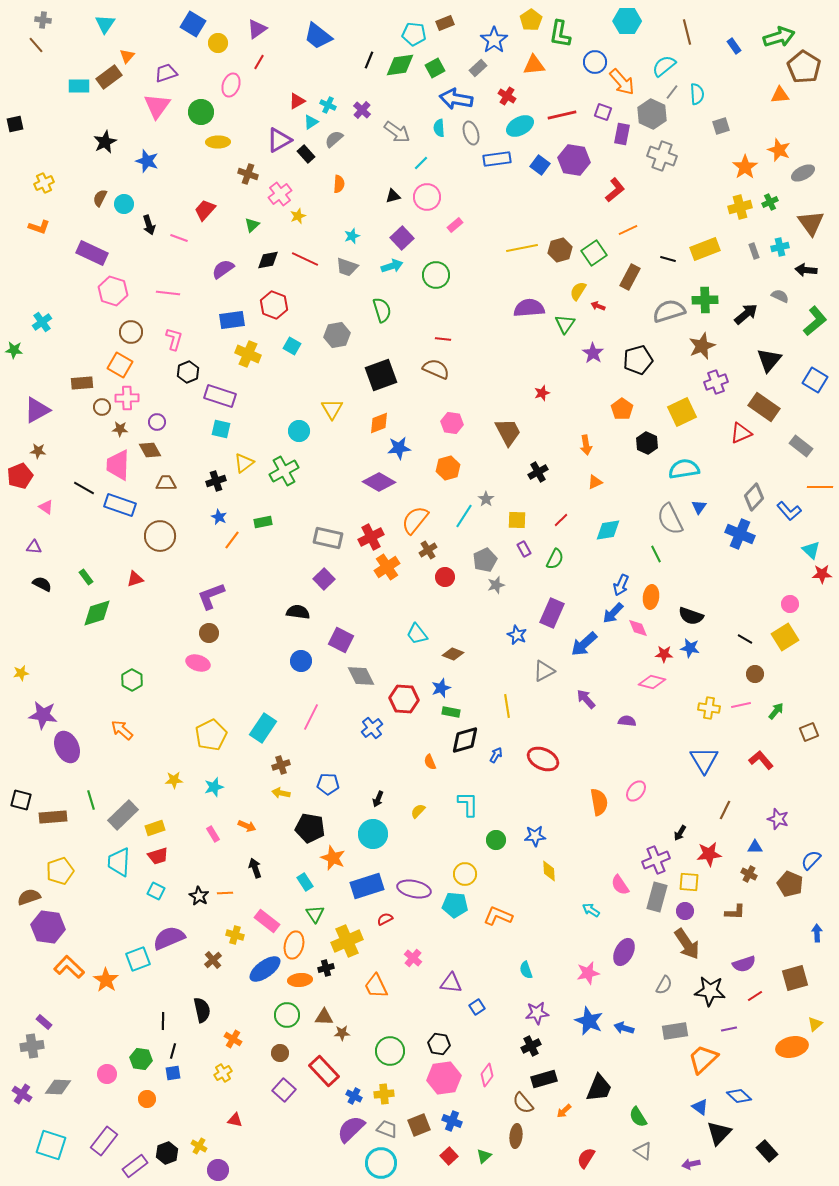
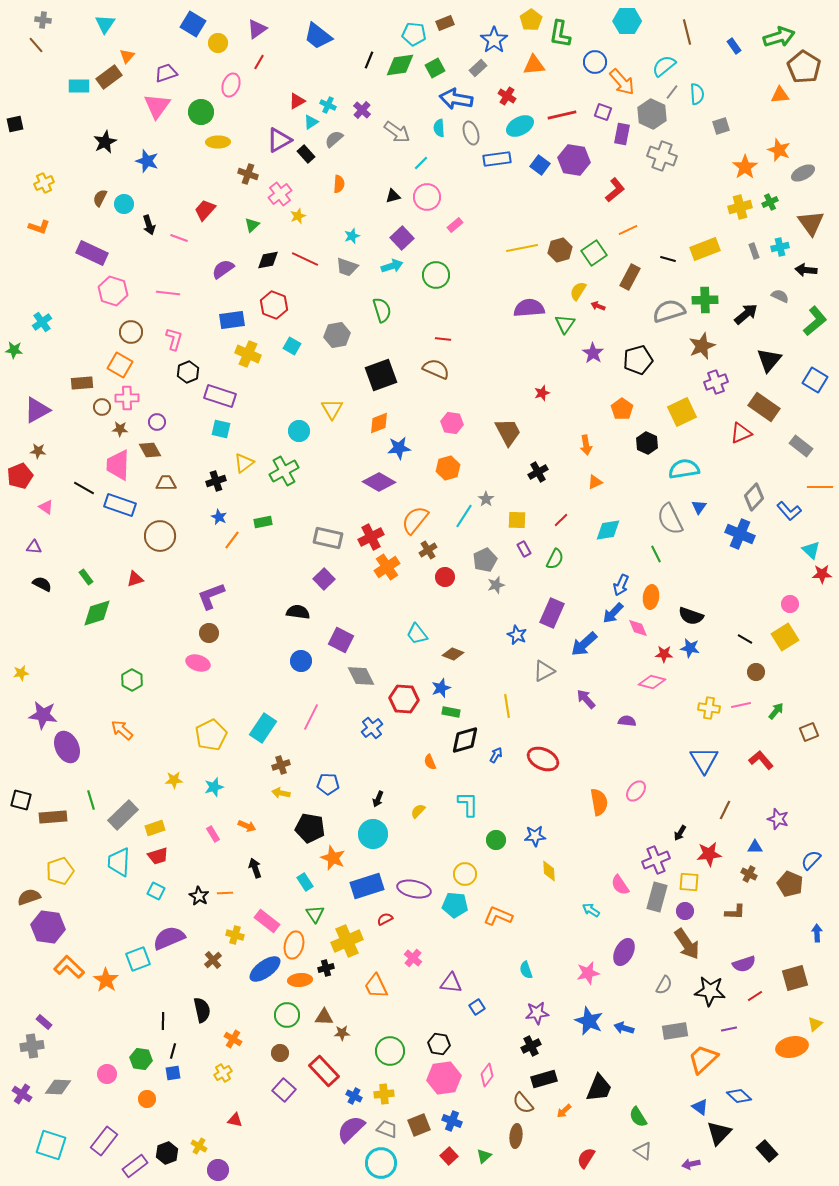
brown circle at (755, 674): moved 1 px right, 2 px up
